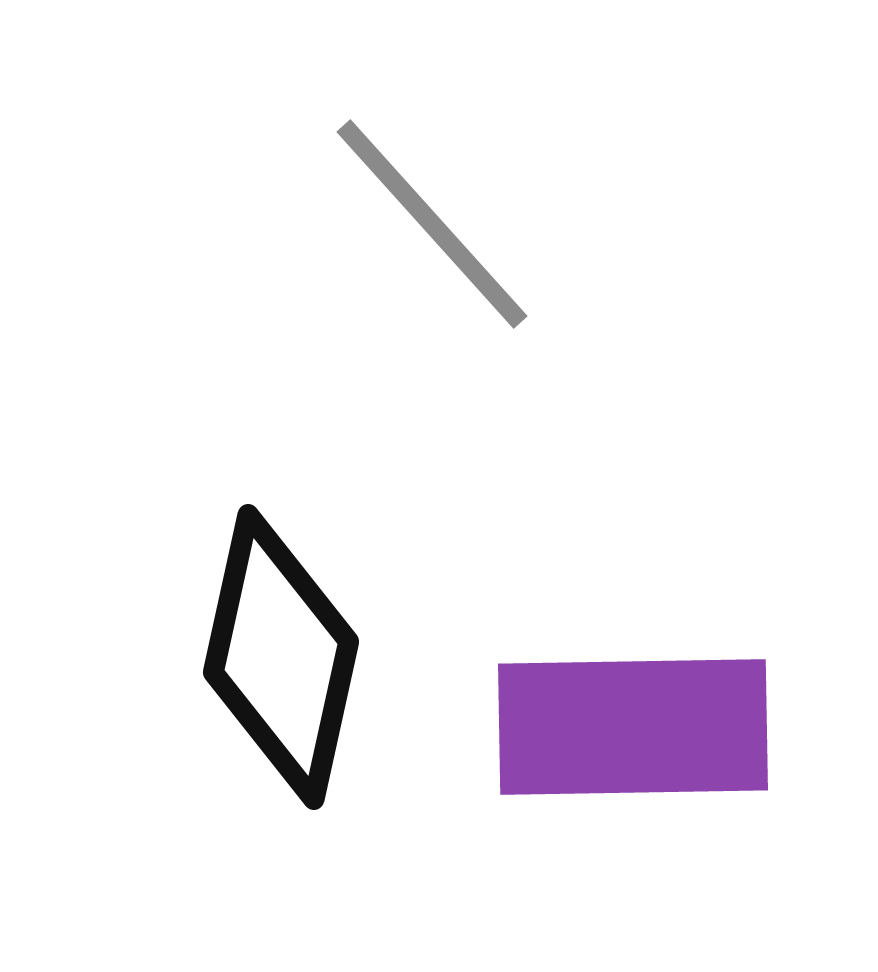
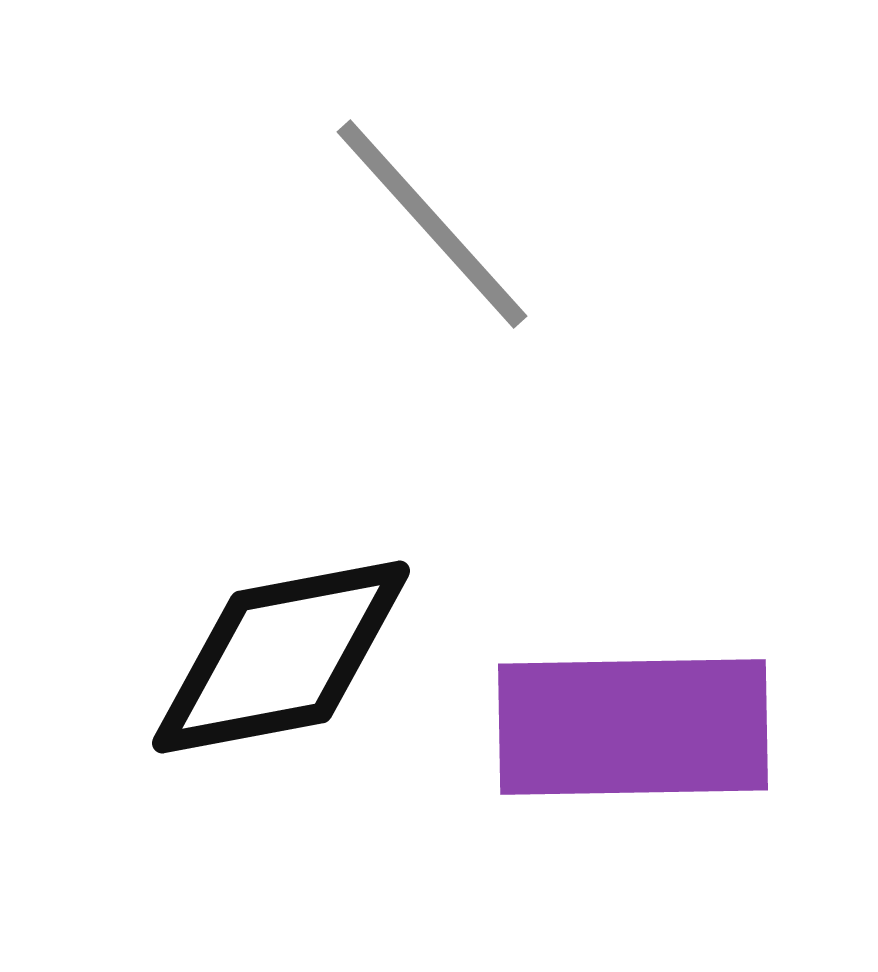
black diamond: rotated 67 degrees clockwise
